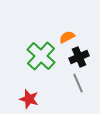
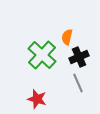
orange semicircle: rotated 49 degrees counterclockwise
green cross: moved 1 px right, 1 px up
red star: moved 8 px right
